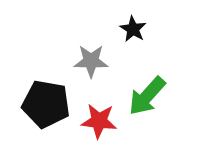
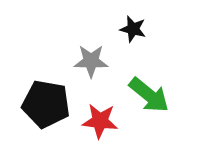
black star: rotated 16 degrees counterclockwise
green arrow: moved 2 px right, 1 px up; rotated 93 degrees counterclockwise
red star: moved 1 px right
